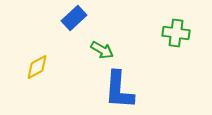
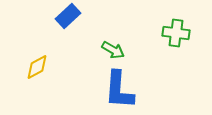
blue rectangle: moved 6 px left, 2 px up
green arrow: moved 11 px right
